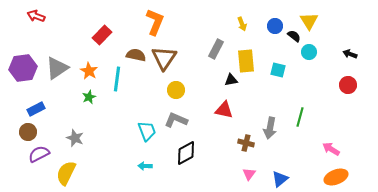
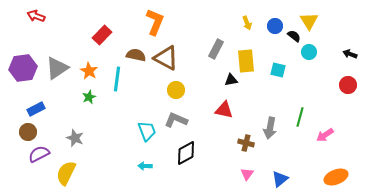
yellow arrow: moved 5 px right, 1 px up
brown triangle: moved 2 px right; rotated 36 degrees counterclockwise
pink arrow: moved 6 px left, 14 px up; rotated 66 degrees counterclockwise
pink triangle: moved 2 px left
